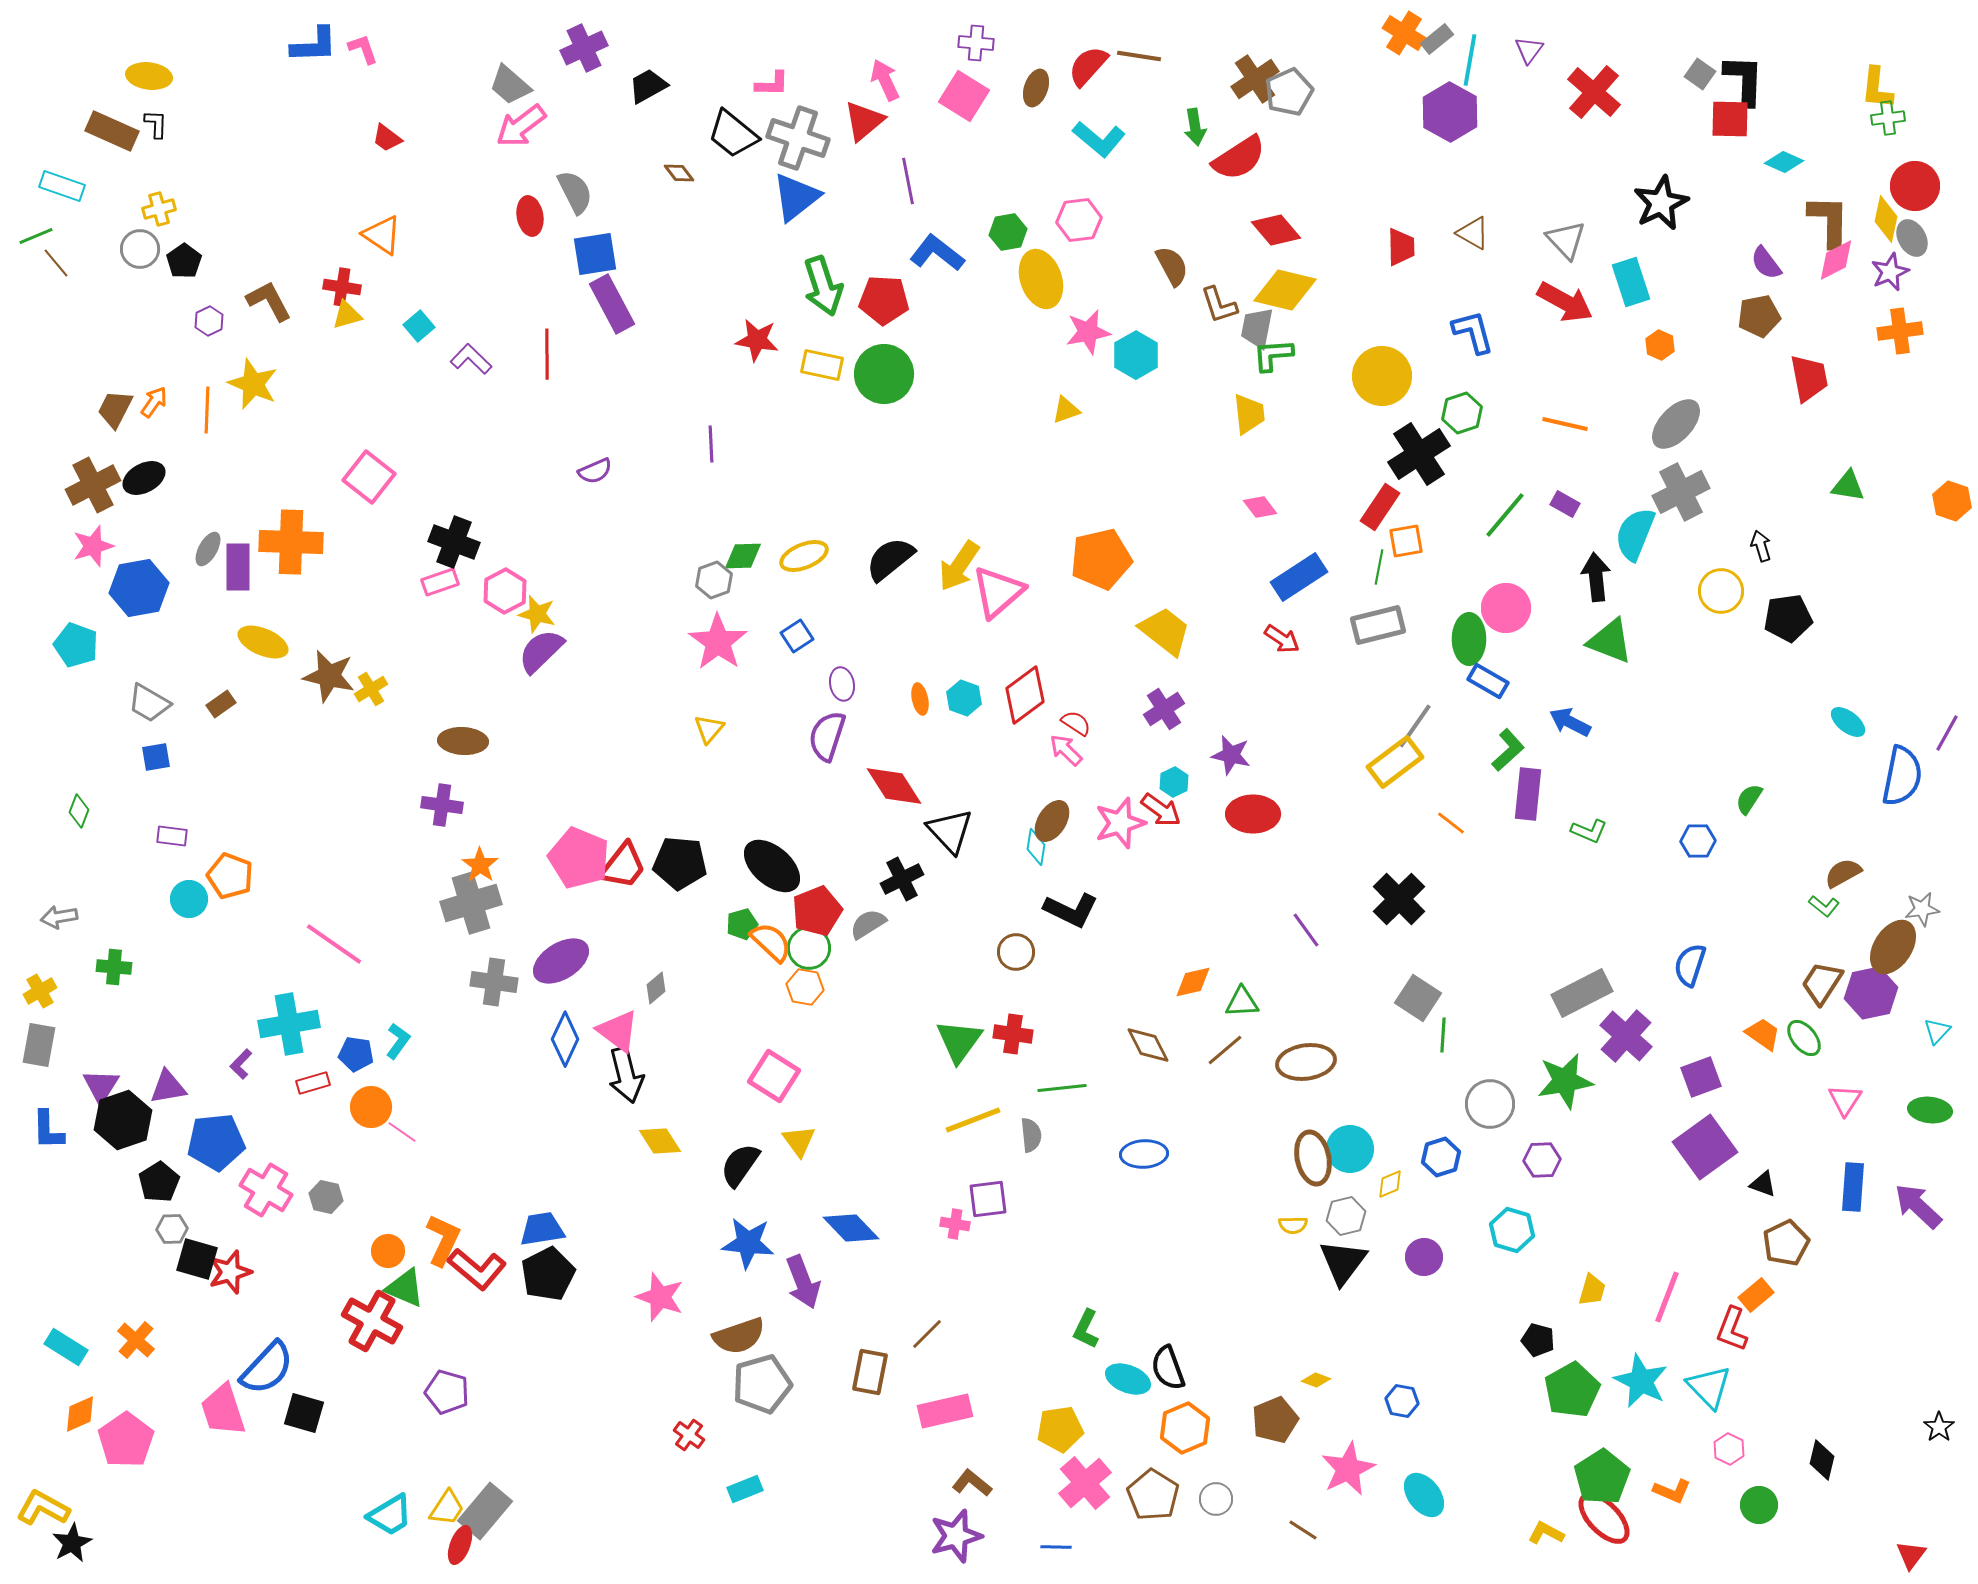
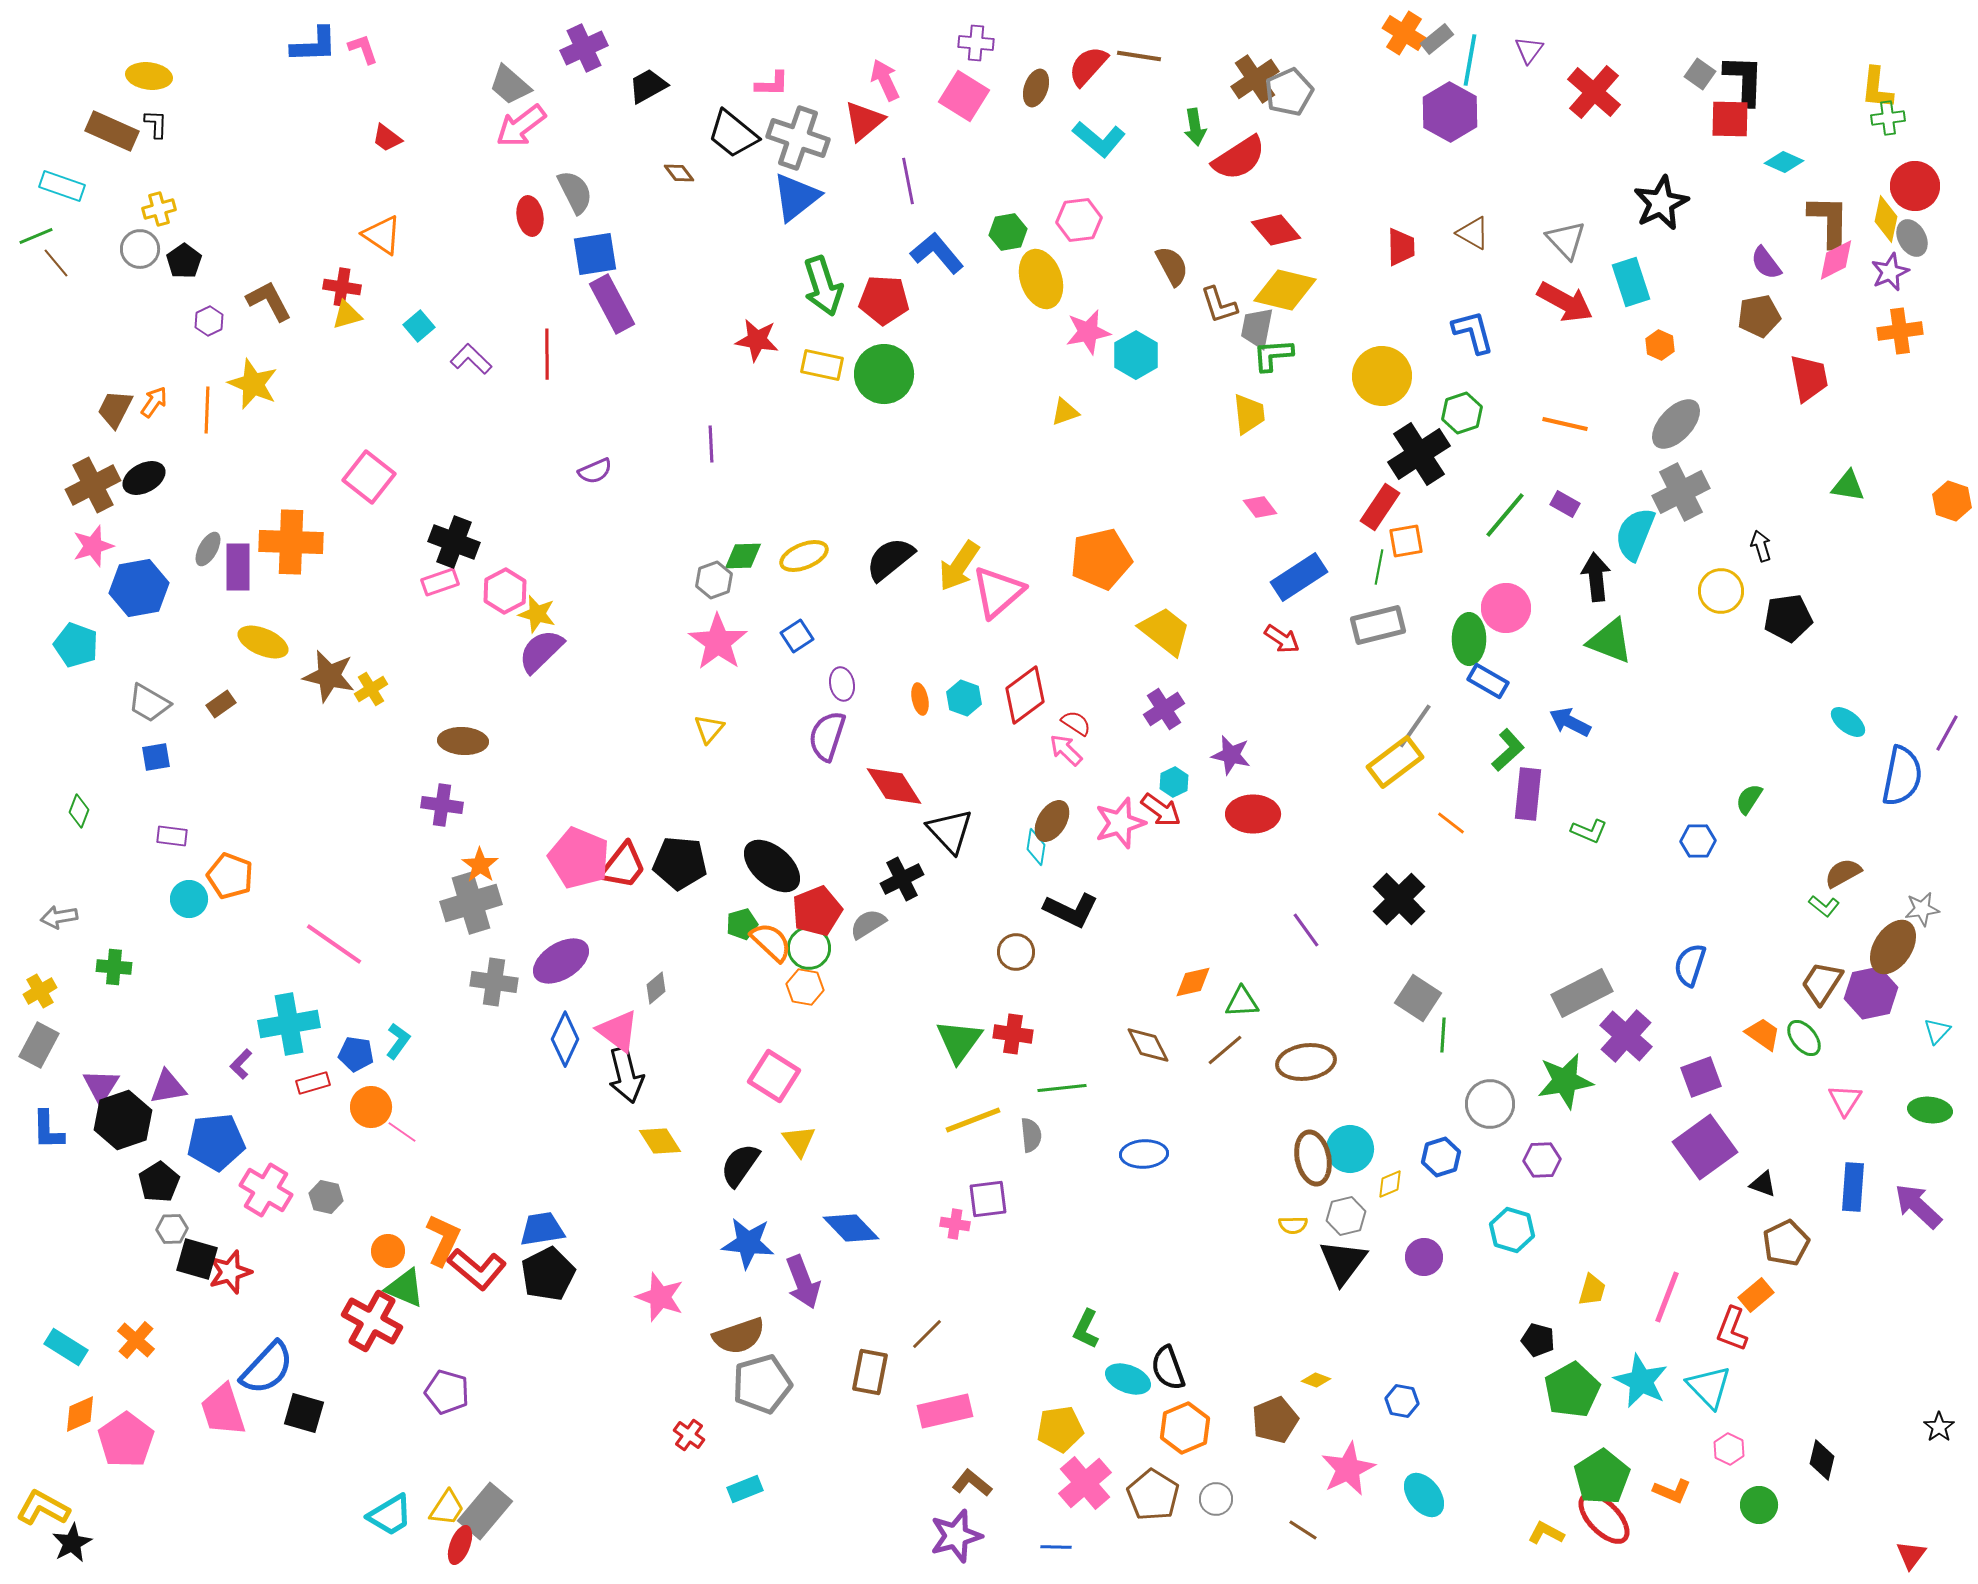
blue L-shape at (937, 253): rotated 12 degrees clockwise
yellow triangle at (1066, 410): moved 1 px left, 2 px down
gray rectangle at (39, 1045): rotated 18 degrees clockwise
